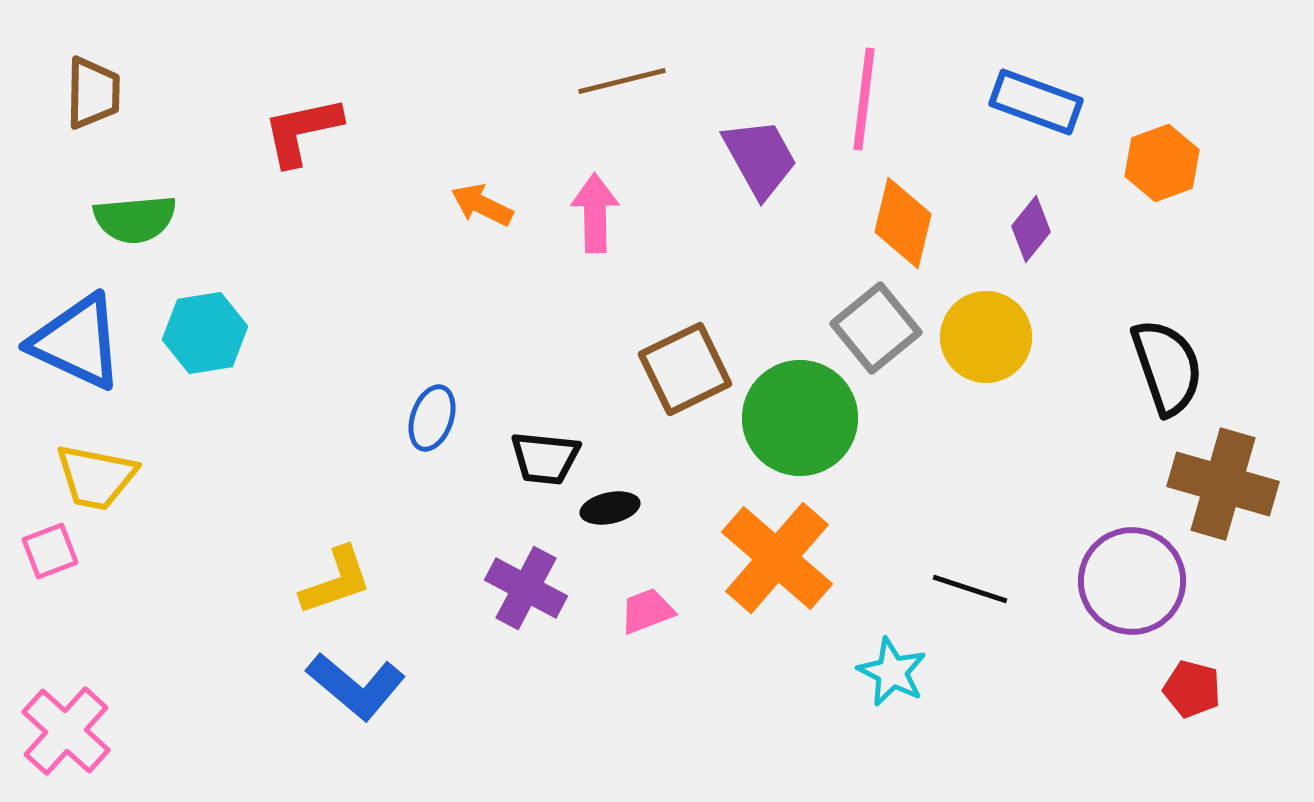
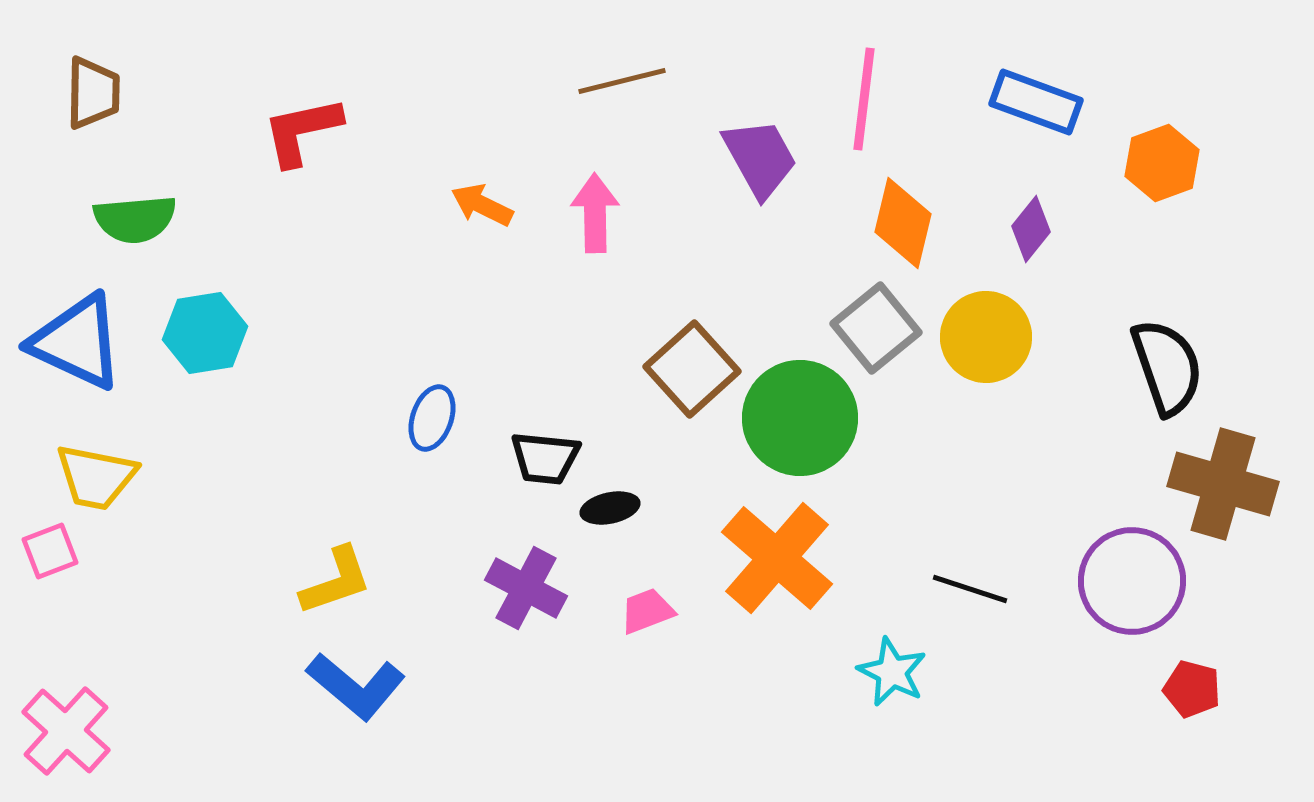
brown square: moved 7 px right; rotated 16 degrees counterclockwise
